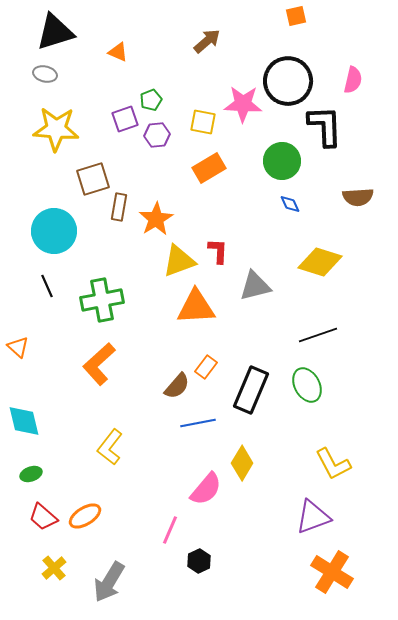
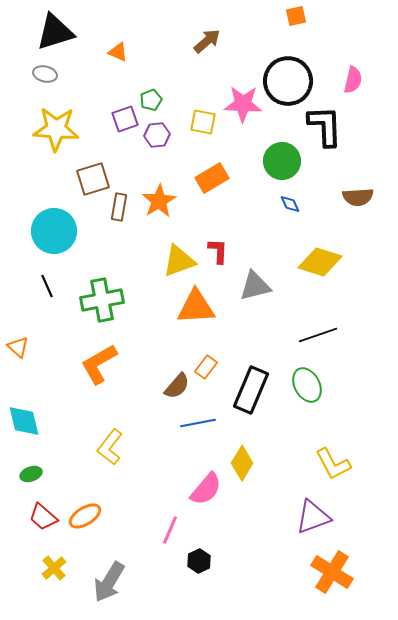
orange rectangle at (209, 168): moved 3 px right, 10 px down
orange star at (156, 219): moved 3 px right, 18 px up
orange L-shape at (99, 364): rotated 12 degrees clockwise
